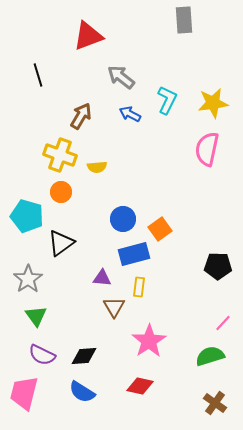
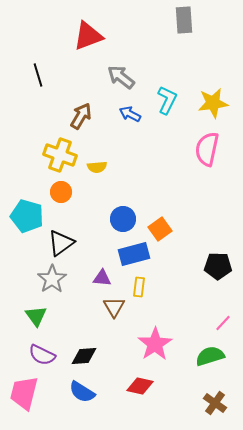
gray star: moved 24 px right
pink star: moved 6 px right, 3 px down
